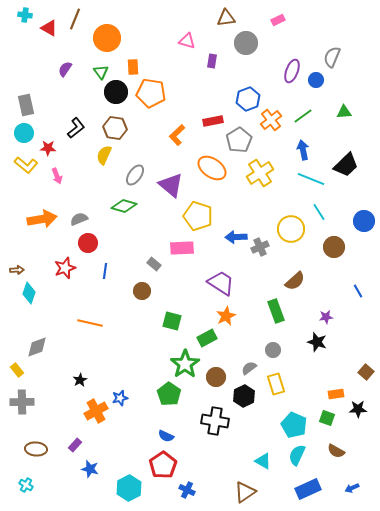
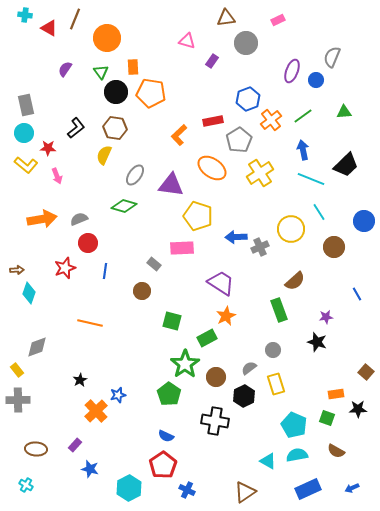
purple rectangle at (212, 61): rotated 24 degrees clockwise
orange L-shape at (177, 135): moved 2 px right
purple triangle at (171, 185): rotated 32 degrees counterclockwise
blue line at (358, 291): moved 1 px left, 3 px down
green rectangle at (276, 311): moved 3 px right, 1 px up
blue star at (120, 398): moved 2 px left, 3 px up
gray cross at (22, 402): moved 4 px left, 2 px up
orange cross at (96, 411): rotated 15 degrees counterclockwise
cyan semicircle at (297, 455): rotated 55 degrees clockwise
cyan triangle at (263, 461): moved 5 px right
